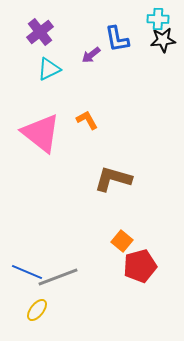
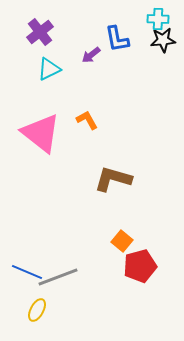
yellow ellipse: rotated 10 degrees counterclockwise
